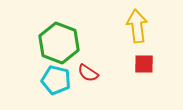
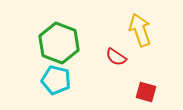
yellow arrow: moved 3 px right, 4 px down; rotated 12 degrees counterclockwise
red square: moved 2 px right, 28 px down; rotated 15 degrees clockwise
red semicircle: moved 28 px right, 16 px up
